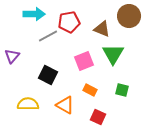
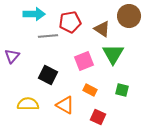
red pentagon: moved 1 px right
brown triangle: rotated 12 degrees clockwise
gray line: rotated 24 degrees clockwise
